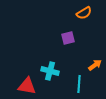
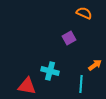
orange semicircle: rotated 126 degrees counterclockwise
purple square: moved 1 px right; rotated 16 degrees counterclockwise
cyan line: moved 2 px right
